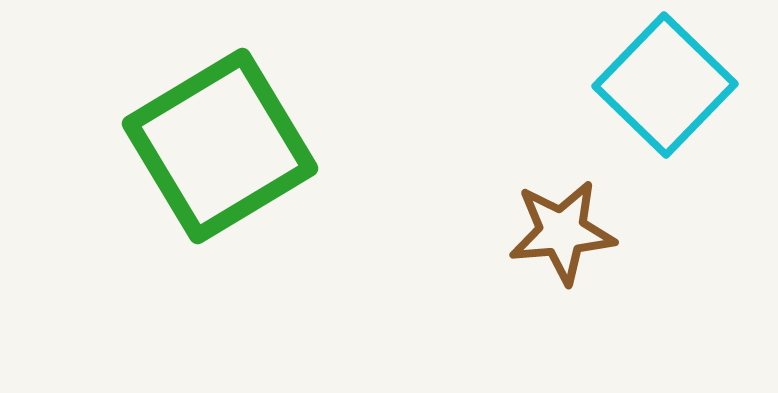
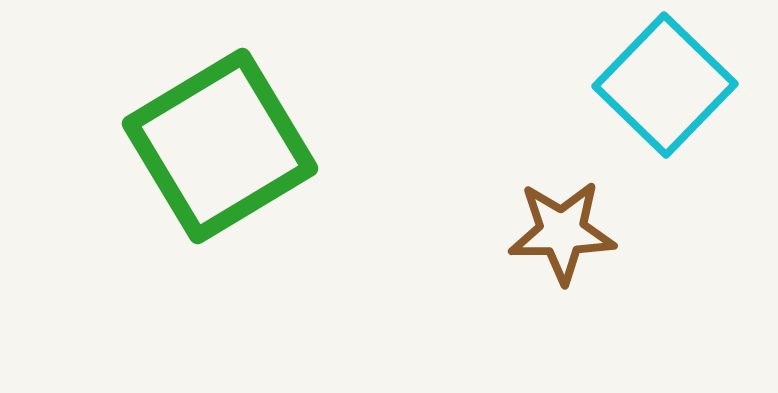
brown star: rotated 4 degrees clockwise
